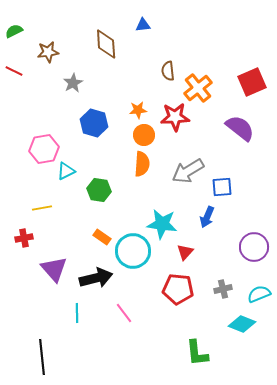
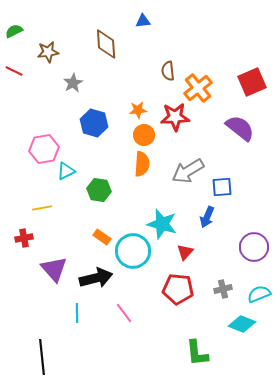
blue triangle: moved 4 px up
cyan star: rotated 8 degrees clockwise
